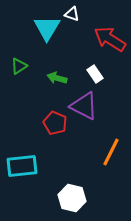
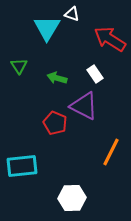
green triangle: rotated 30 degrees counterclockwise
white hexagon: rotated 16 degrees counterclockwise
